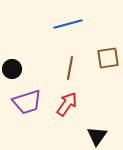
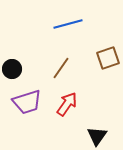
brown square: rotated 10 degrees counterclockwise
brown line: moved 9 px left; rotated 25 degrees clockwise
